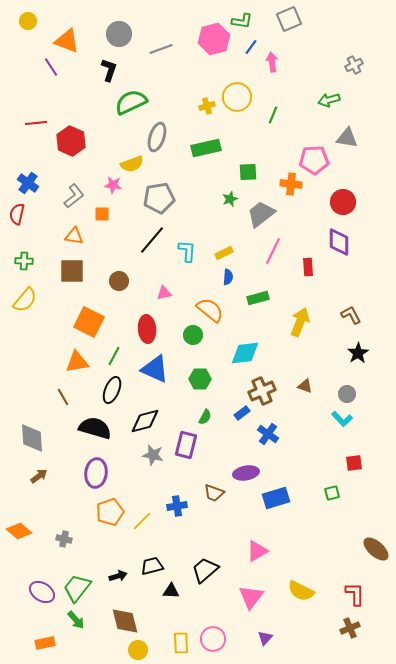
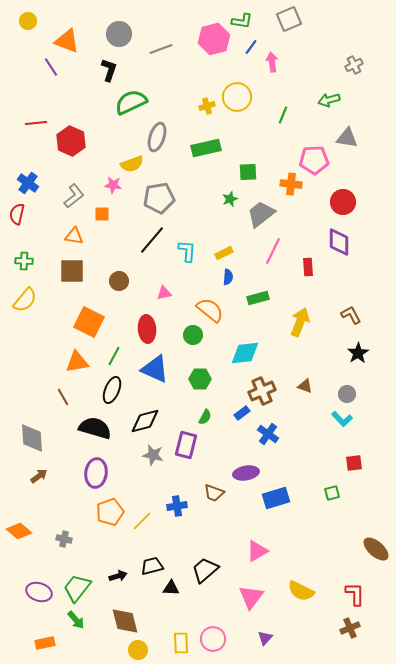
green line at (273, 115): moved 10 px right
black triangle at (171, 591): moved 3 px up
purple ellipse at (42, 592): moved 3 px left; rotated 15 degrees counterclockwise
